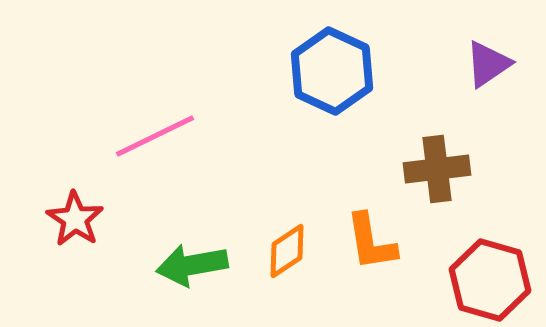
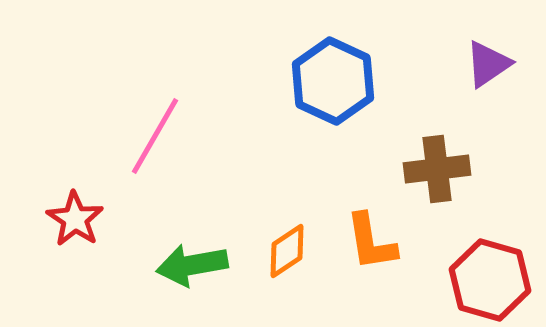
blue hexagon: moved 1 px right, 10 px down
pink line: rotated 34 degrees counterclockwise
